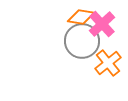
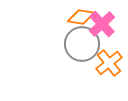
gray circle: moved 3 px down
orange cross: moved 1 px right
